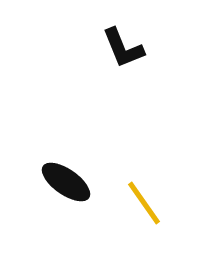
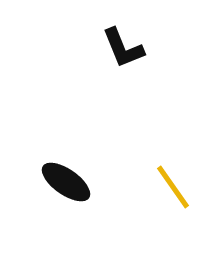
yellow line: moved 29 px right, 16 px up
